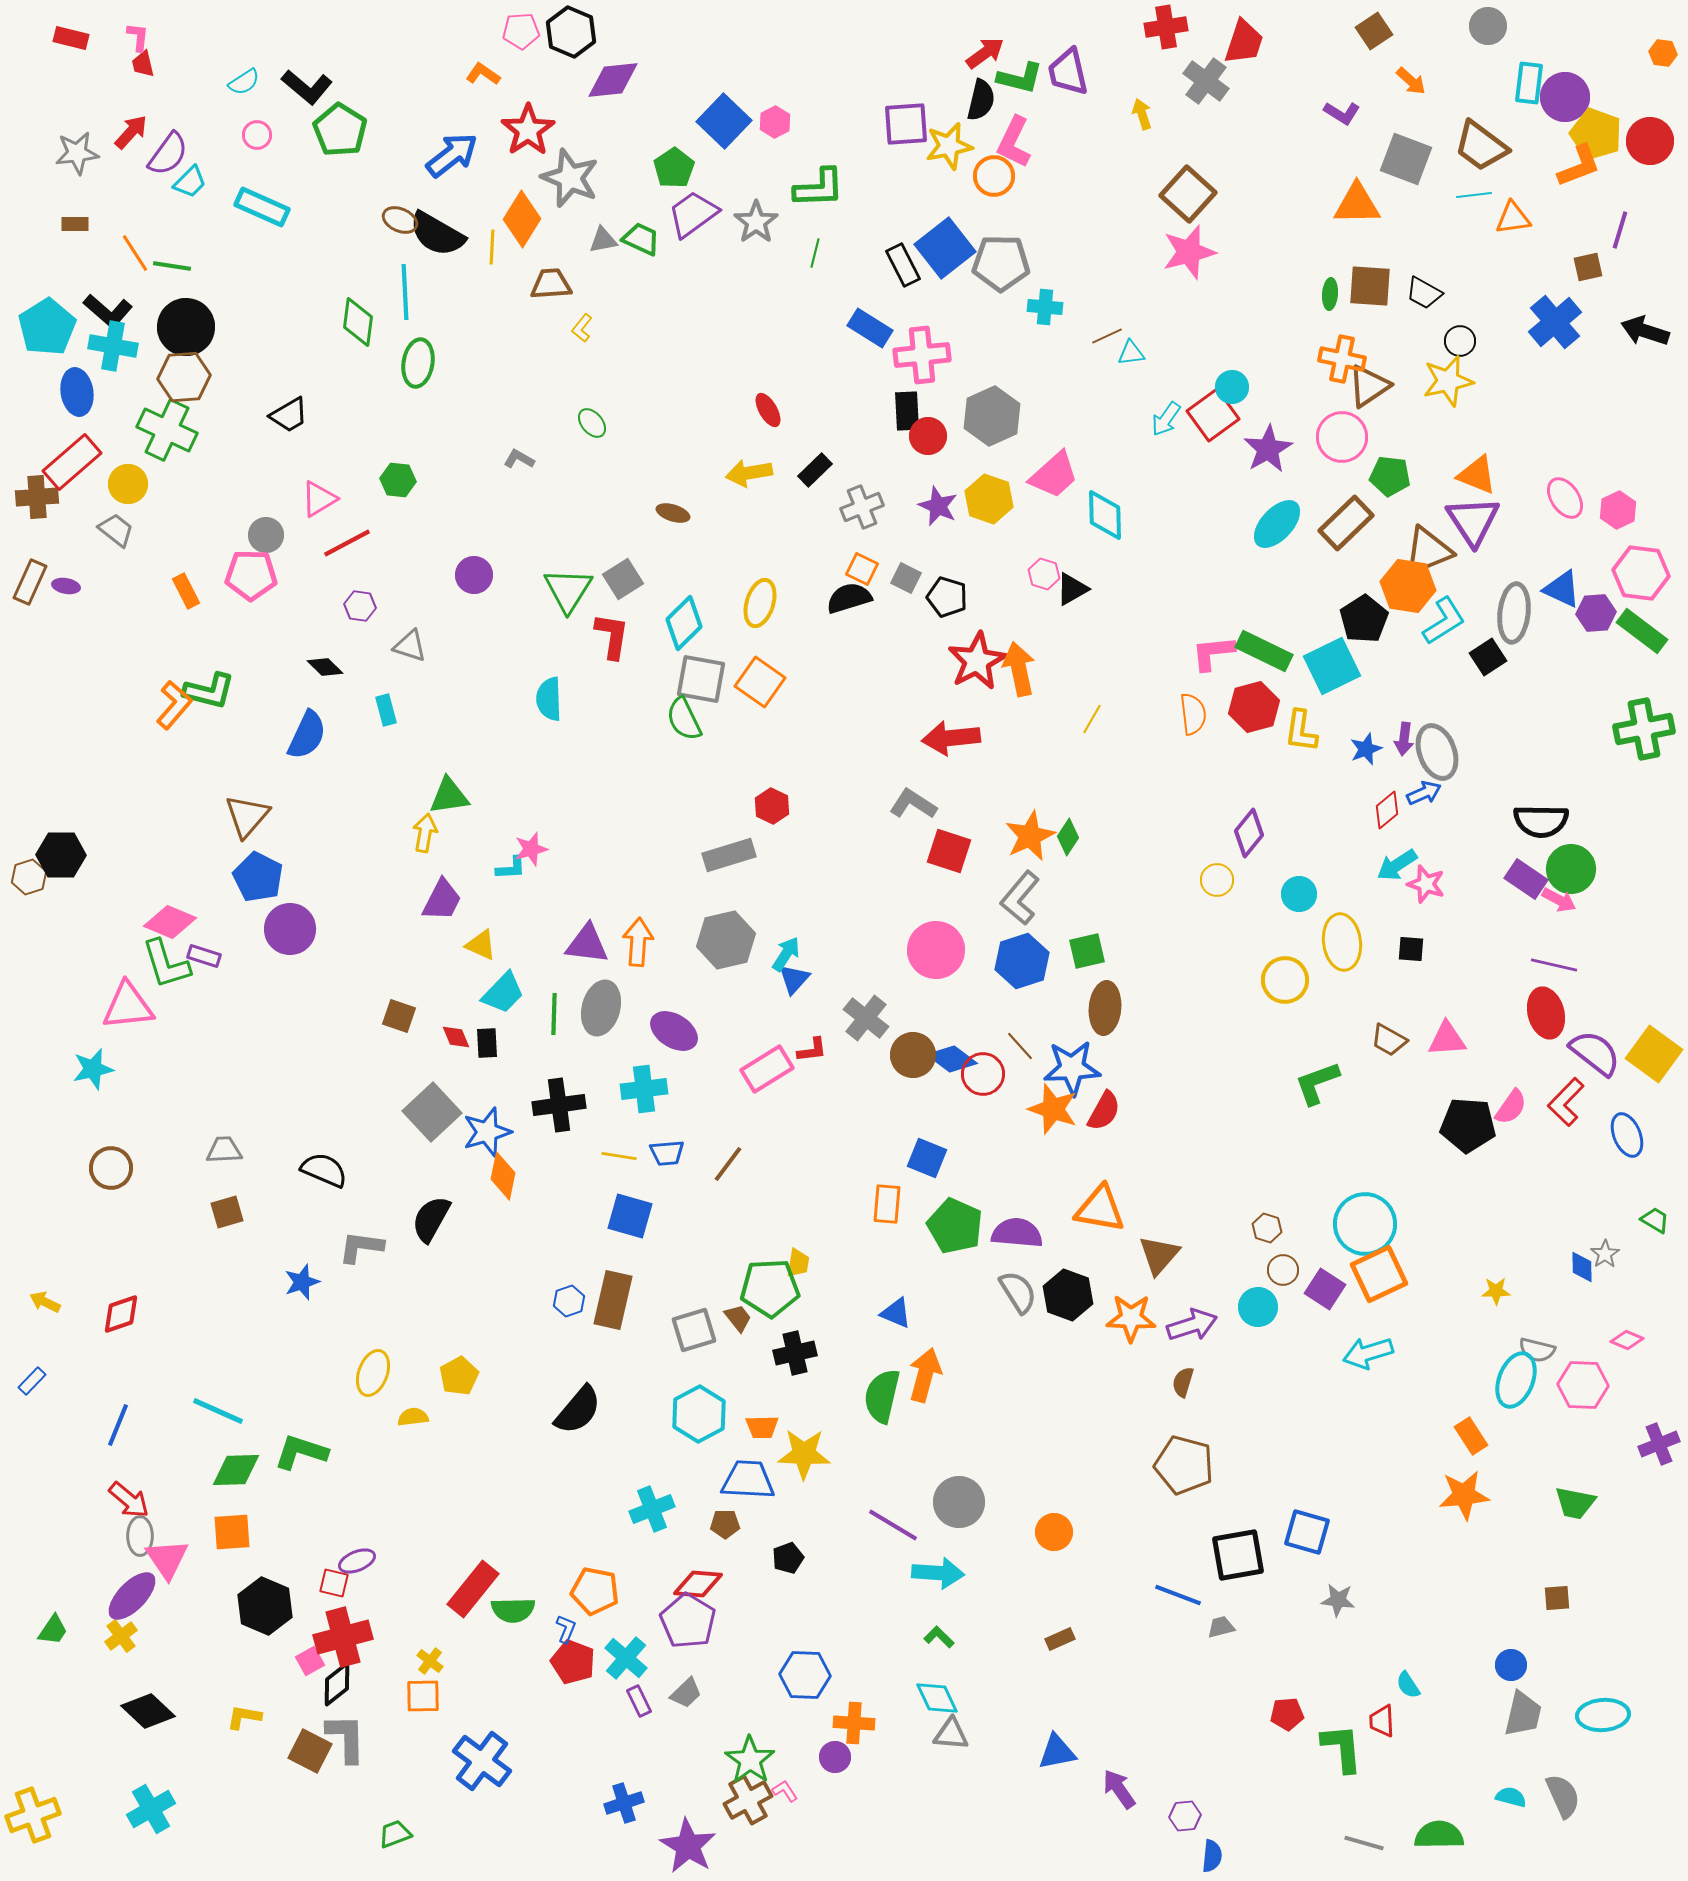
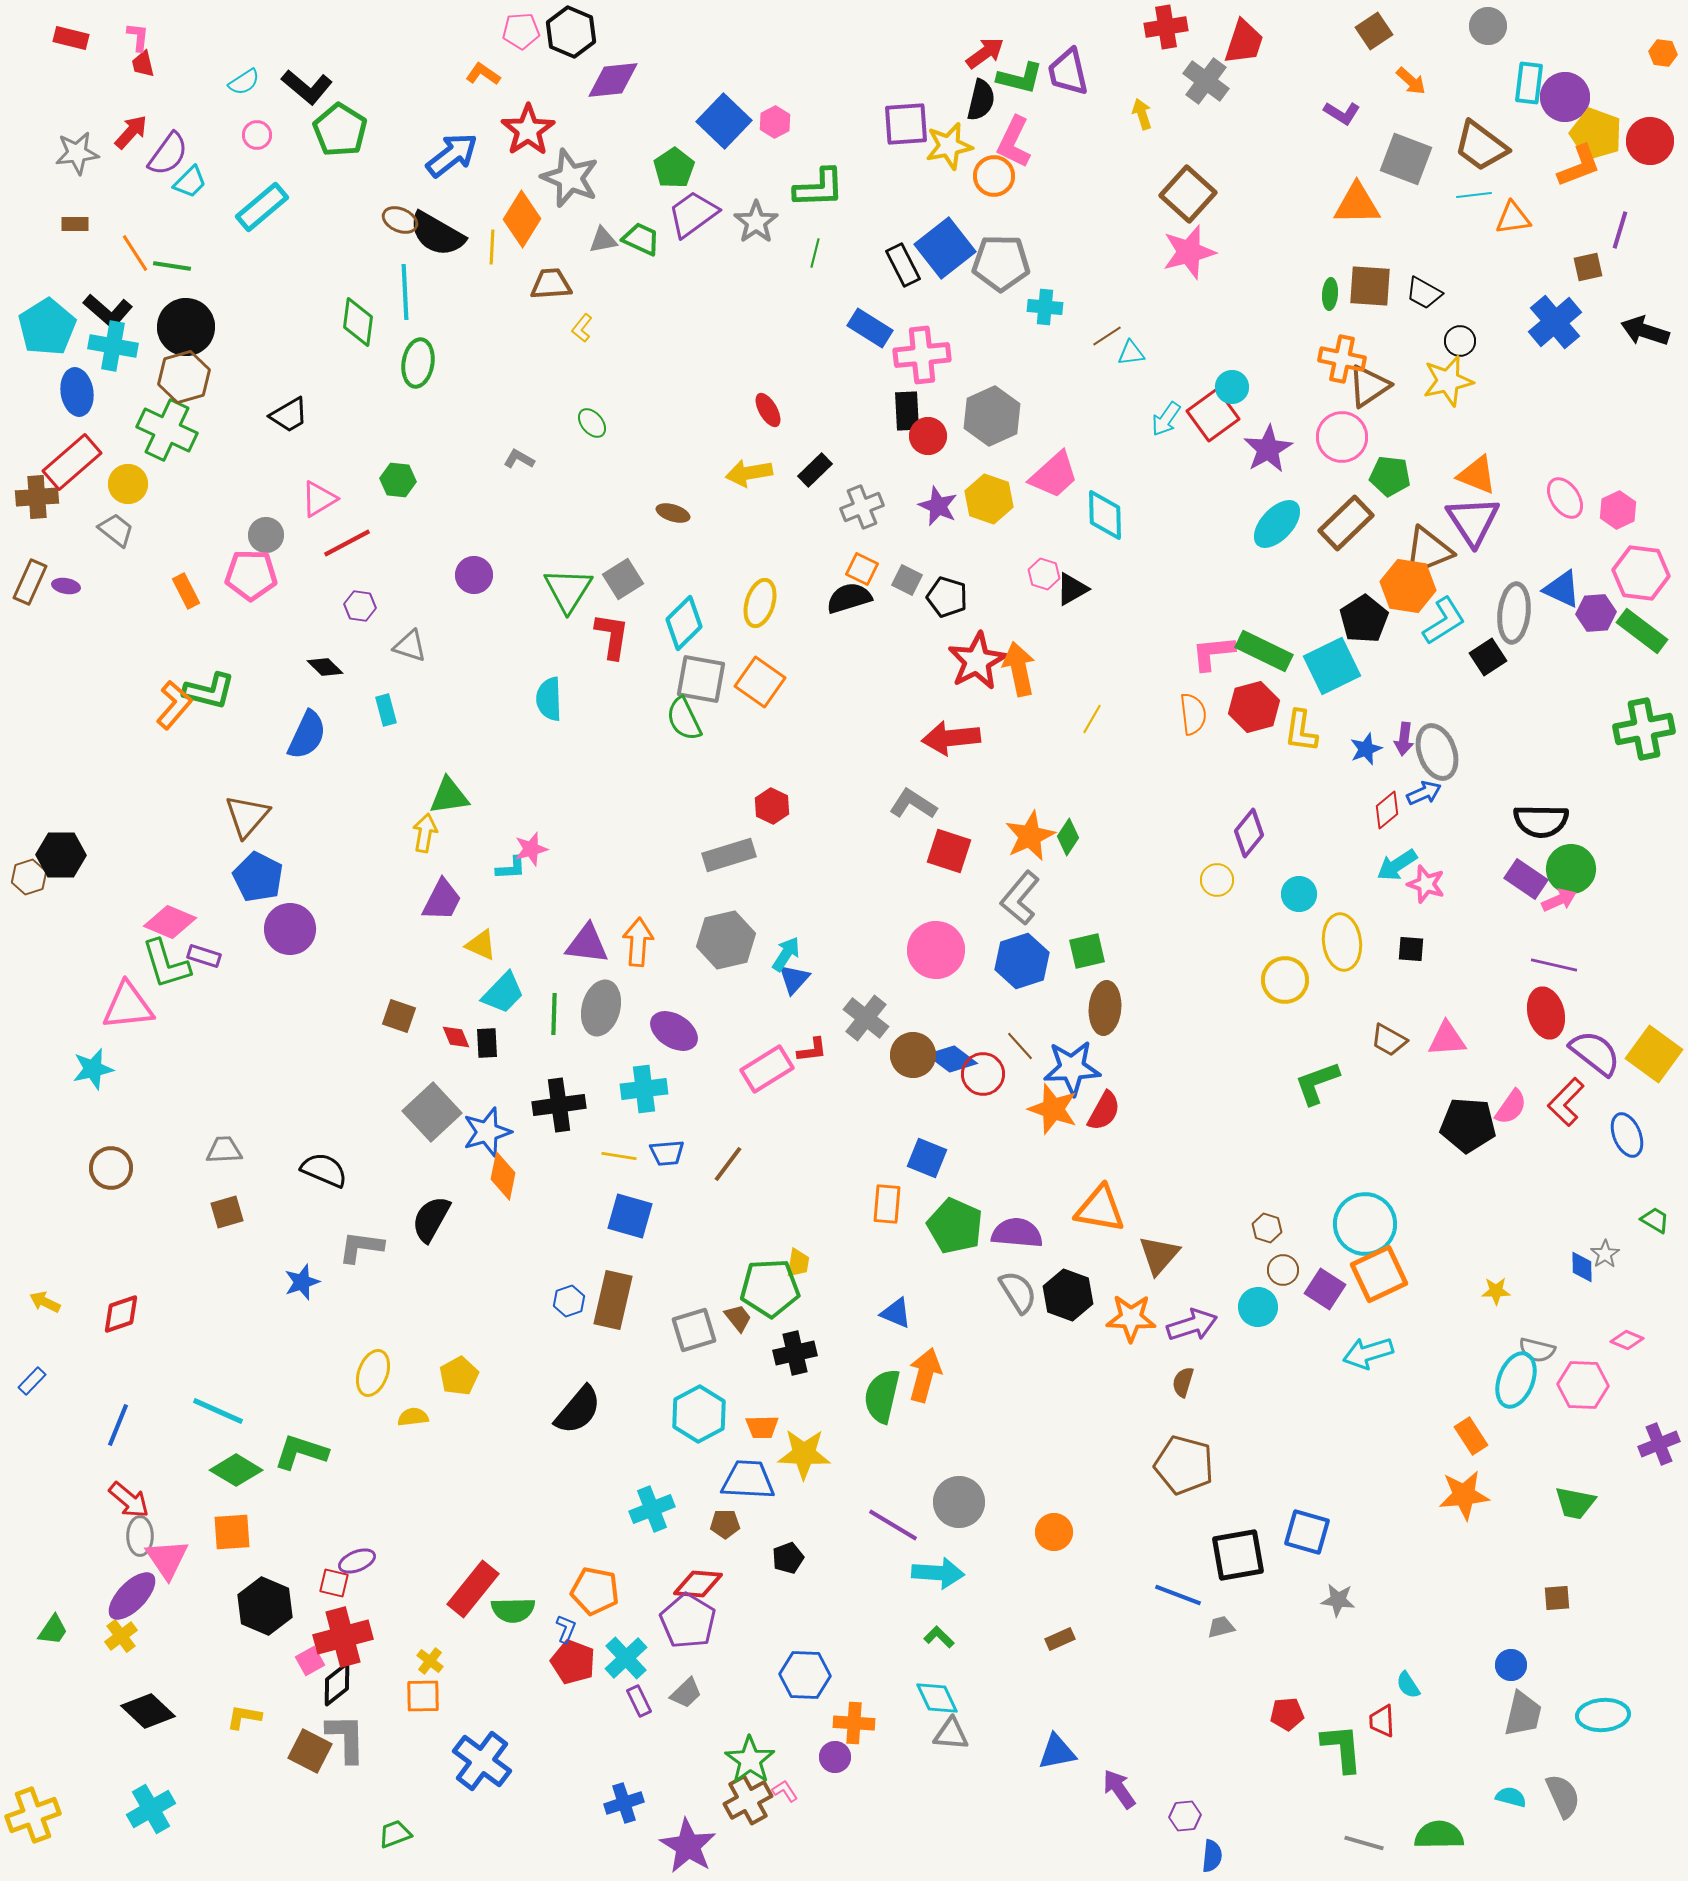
cyan rectangle at (262, 207): rotated 64 degrees counterclockwise
brown line at (1107, 336): rotated 8 degrees counterclockwise
brown hexagon at (184, 377): rotated 12 degrees counterclockwise
gray square at (906, 578): moved 1 px right, 2 px down
pink arrow at (1559, 900): rotated 52 degrees counterclockwise
green diamond at (236, 1470): rotated 33 degrees clockwise
cyan cross at (626, 1658): rotated 6 degrees clockwise
